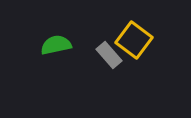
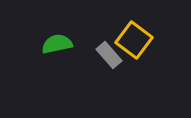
green semicircle: moved 1 px right, 1 px up
